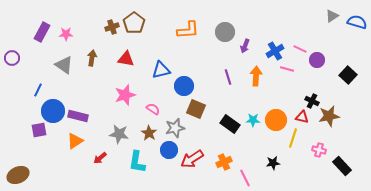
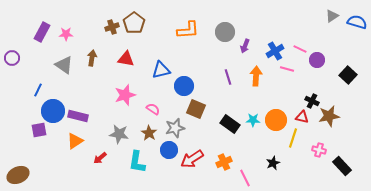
black star at (273, 163): rotated 16 degrees counterclockwise
